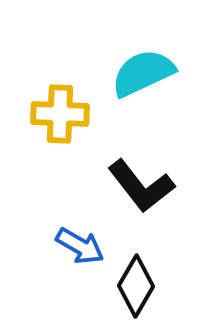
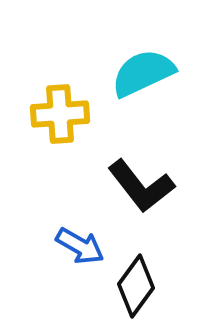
yellow cross: rotated 6 degrees counterclockwise
black diamond: rotated 6 degrees clockwise
